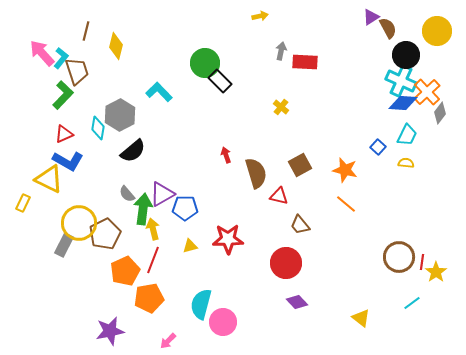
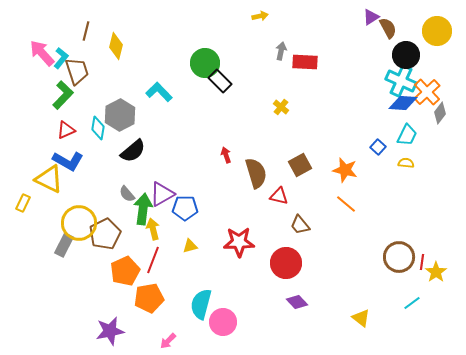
red triangle at (64, 134): moved 2 px right, 4 px up
red star at (228, 239): moved 11 px right, 3 px down
